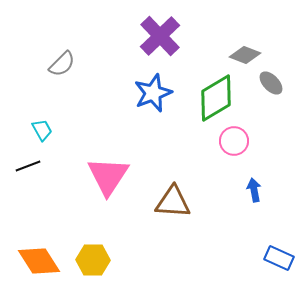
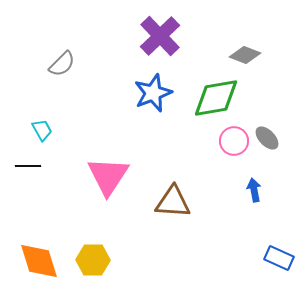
gray ellipse: moved 4 px left, 55 px down
green diamond: rotated 21 degrees clockwise
black line: rotated 20 degrees clockwise
orange diamond: rotated 15 degrees clockwise
